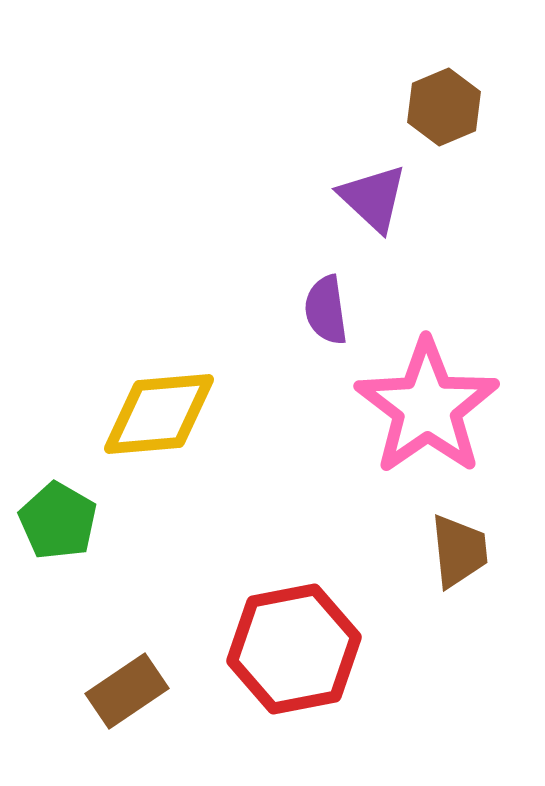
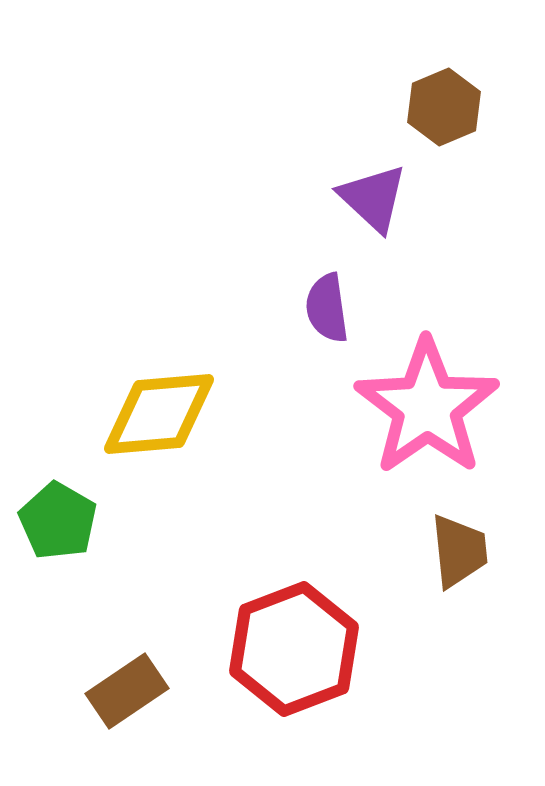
purple semicircle: moved 1 px right, 2 px up
red hexagon: rotated 10 degrees counterclockwise
